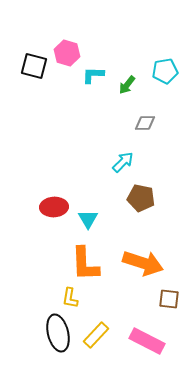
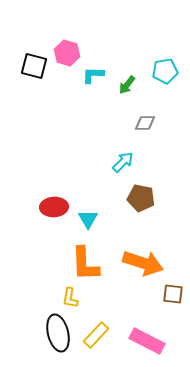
brown square: moved 4 px right, 5 px up
